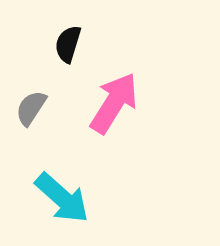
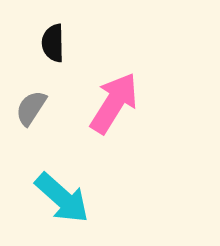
black semicircle: moved 15 px left, 1 px up; rotated 18 degrees counterclockwise
